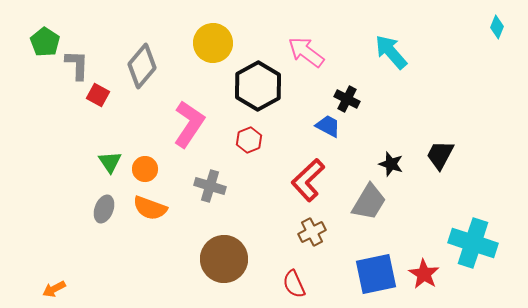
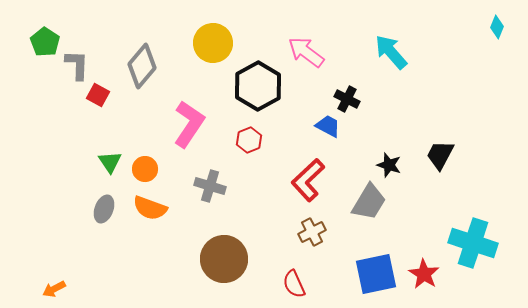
black star: moved 2 px left, 1 px down
